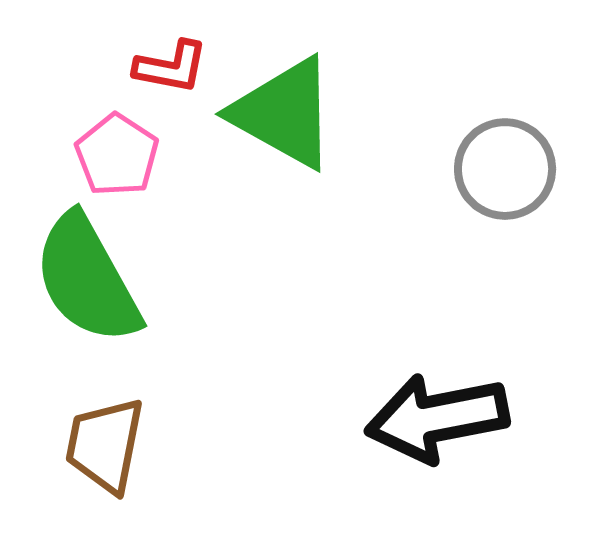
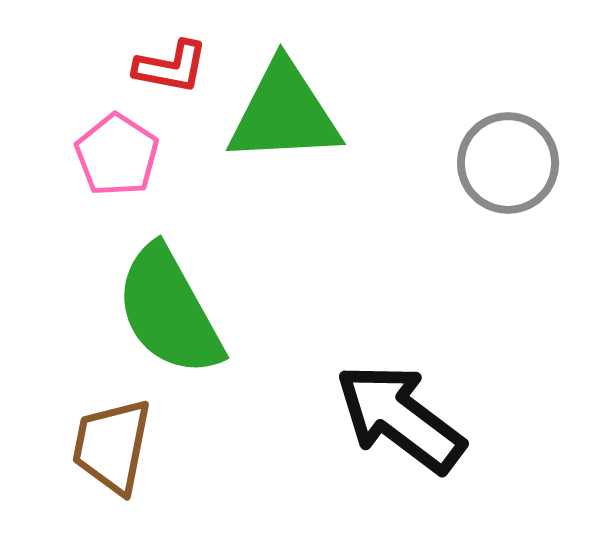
green triangle: rotated 32 degrees counterclockwise
gray circle: moved 3 px right, 6 px up
green semicircle: moved 82 px right, 32 px down
black arrow: moved 37 px left; rotated 48 degrees clockwise
brown trapezoid: moved 7 px right, 1 px down
